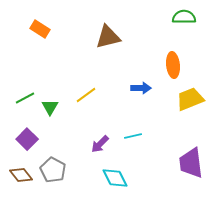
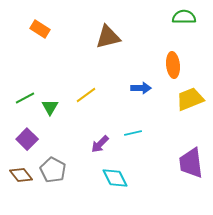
cyan line: moved 3 px up
